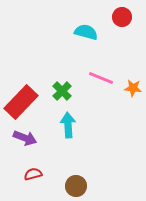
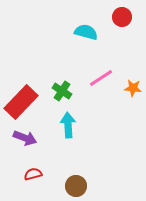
pink line: rotated 55 degrees counterclockwise
green cross: rotated 12 degrees counterclockwise
